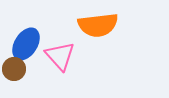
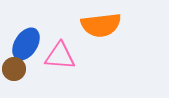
orange semicircle: moved 3 px right
pink triangle: rotated 44 degrees counterclockwise
